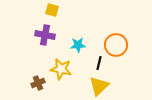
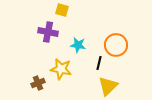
yellow square: moved 10 px right
purple cross: moved 3 px right, 3 px up
cyan star: rotated 14 degrees clockwise
yellow triangle: moved 9 px right
